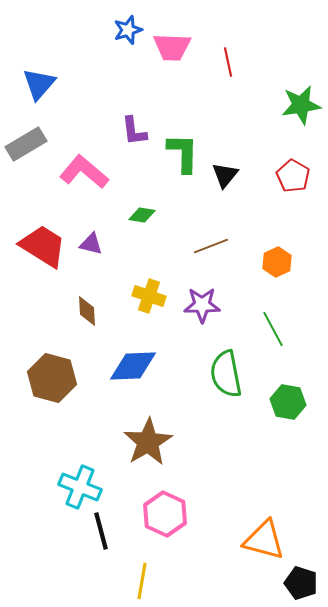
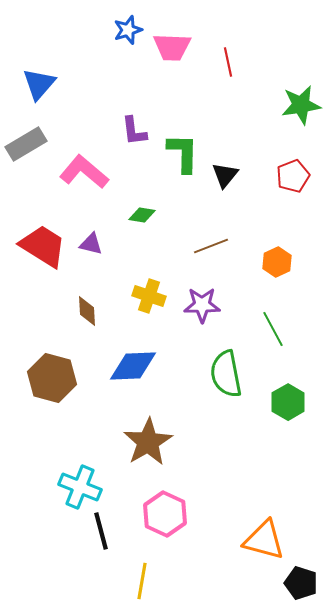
red pentagon: rotated 20 degrees clockwise
green hexagon: rotated 20 degrees clockwise
